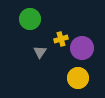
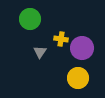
yellow cross: rotated 24 degrees clockwise
